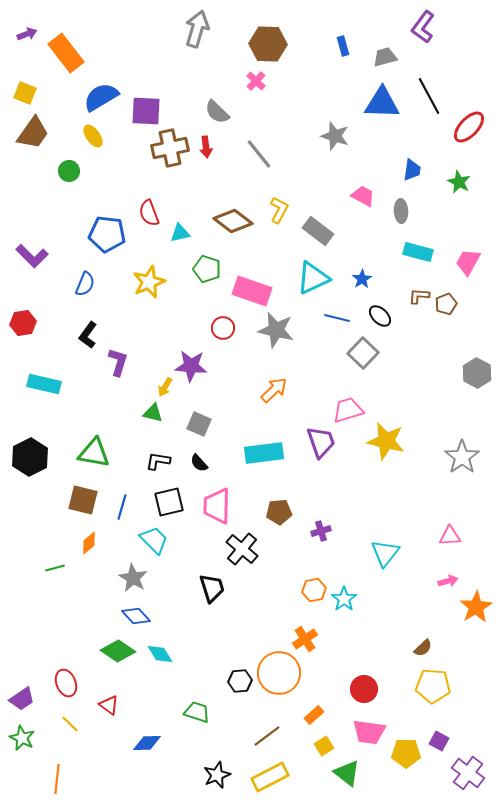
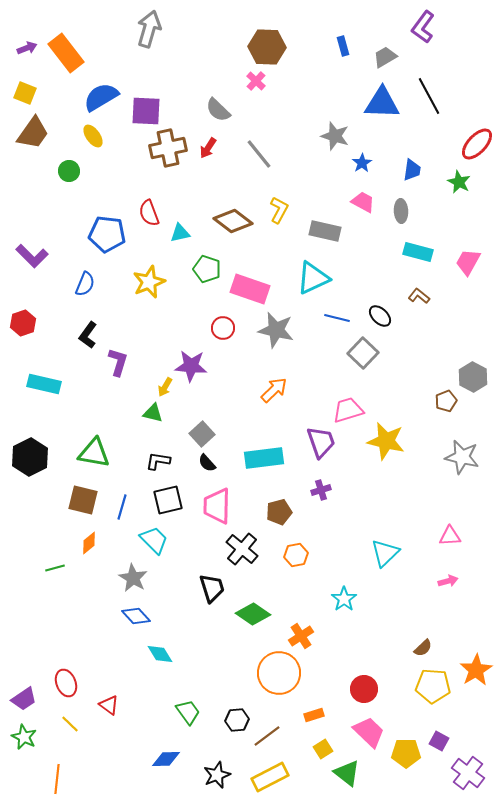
gray arrow at (197, 29): moved 48 px left
purple arrow at (27, 34): moved 14 px down
brown hexagon at (268, 44): moved 1 px left, 3 px down
gray trapezoid at (385, 57): rotated 15 degrees counterclockwise
gray semicircle at (217, 112): moved 1 px right, 2 px up
red ellipse at (469, 127): moved 8 px right, 17 px down
red arrow at (206, 147): moved 2 px right, 1 px down; rotated 40 degrees clockwise
brown cross at (170, 148): moved 2 px left
pink trapezoid at (363, 196): moved 6 px down
gray rectangle at (318, 231): moved 7 px right; rotated 24 degrees counterclockwise
blue star at (362, 279): moved 116 px up
pink rectangle at (252, 291): moved 2 px left, 2 px up
brown L-shape at (419, 296): rotated 35 degrees clockwise
brown pentagon at (446, 304): moved 97 px down
red hexagon at (23, 323): rotated 10 degrees counterclockwise
gray hexagon at (477, 373): moved 4 px left, 4 px down
gray square at (199, 424): moved 3 px right, 10 px down; rotated 25 degrees clockwise
cyan rectangle at (264, 453): moved 5 px down
gray star at (462, 457): rotated 24 degrees counterclockwise
black semicircle at (199, 463): moved 8 px right
black square at (169, 502): moved 1 px left, 2 px up
brown pentagon at (279, 512): rotated 10 degrees counterclockwise
purple cross at (321, 531): moved 41 px up
cyan triangle at (385, 553): rotated 8 degrees clockwise
orange hexagon at (314, 590): moved 18 px left, 35 px up
orange star at (476, 607): moved 63 px down
orange cross at (305, 639): moved 4 px left, 3 px up
green diamond at (118, 651): moved 135 px right, 37 px up
black hexagon at (240, 681): moved 3 px left, 39 px down
purple trapezoid at (22, 699): moved 2 px right
green trapezoid at (197, 712): moved 9 px left; rotated 36 degrees clockwise
orange rectangle at (314, 715): rotated 24 degrees clockwise
pink trapezoid at (369, 732): rotated 144 degrees counterclockwise
green star at (22, 738): moved 2 px right, 1 px up
blue diamond at (147, 743): moved 19 px right, 16 px down
yellow square at (324, 746): moved 1 px left, 3 px down
